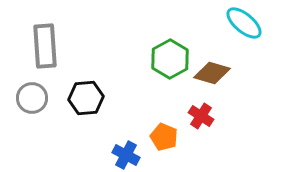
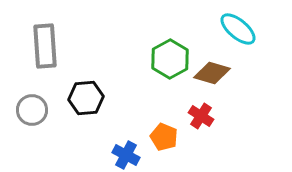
cyan ellipse: moved 6 px left, 6 px down
gray circle: moved 12 px down
